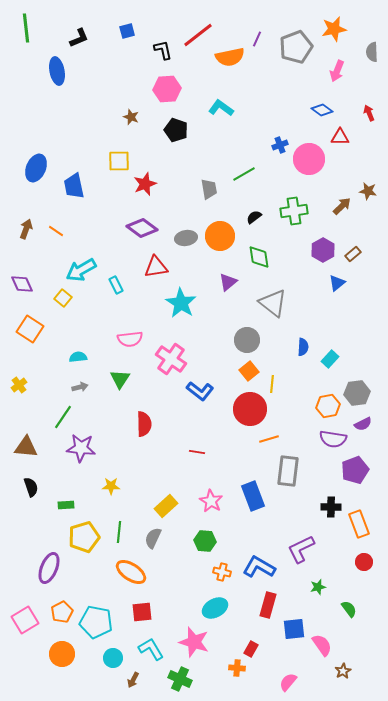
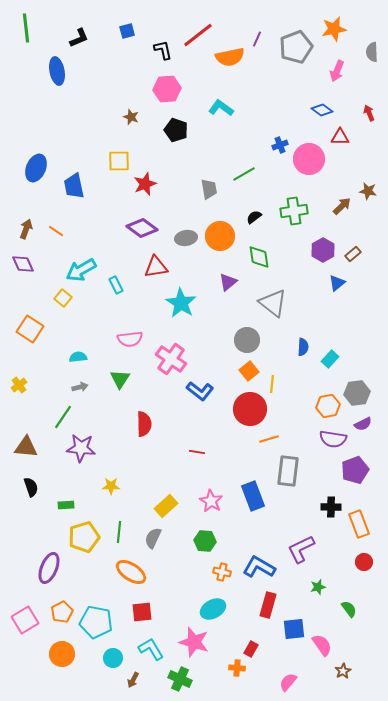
purple diamond at (22, 284): moved 1 px right, 20 px up
cyan ellipse at (215, 608): moved 2 px left, 1 px down
